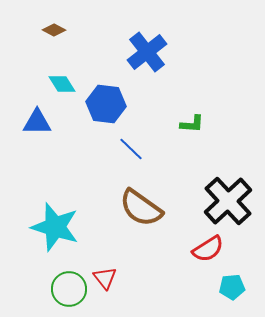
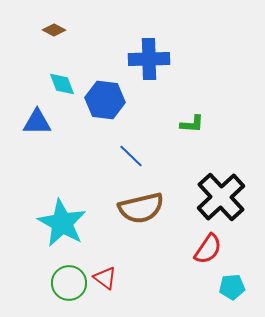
blue cross: moved 2 px right, 7 px down; rotated 36 degrees clockwise
cyan diamond: rotated 12 degrees clockwise
blue hexagon: moved 1 px left, 4 px up
blue line: moved 7 px down
black cross: moved 7 px left, 4 px up
brown semicircle: rotated 48 degrees counterclockwise
cyan star: moved 7 px right, 4 px up; rotated 12 degrees clockwise
red semicircle: rotated 24 degrees counterclockwise
red triangle: rotated 15 degrees counterclockwise
green circle: moved 6 px up
